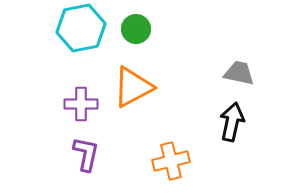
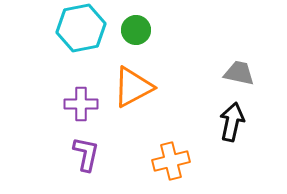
green circle: moved 1 px down
